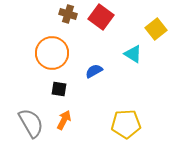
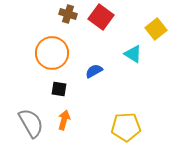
orange arrow: rotated 12 degrees counterclockwise
yellow pentagon: moved 3 px down
